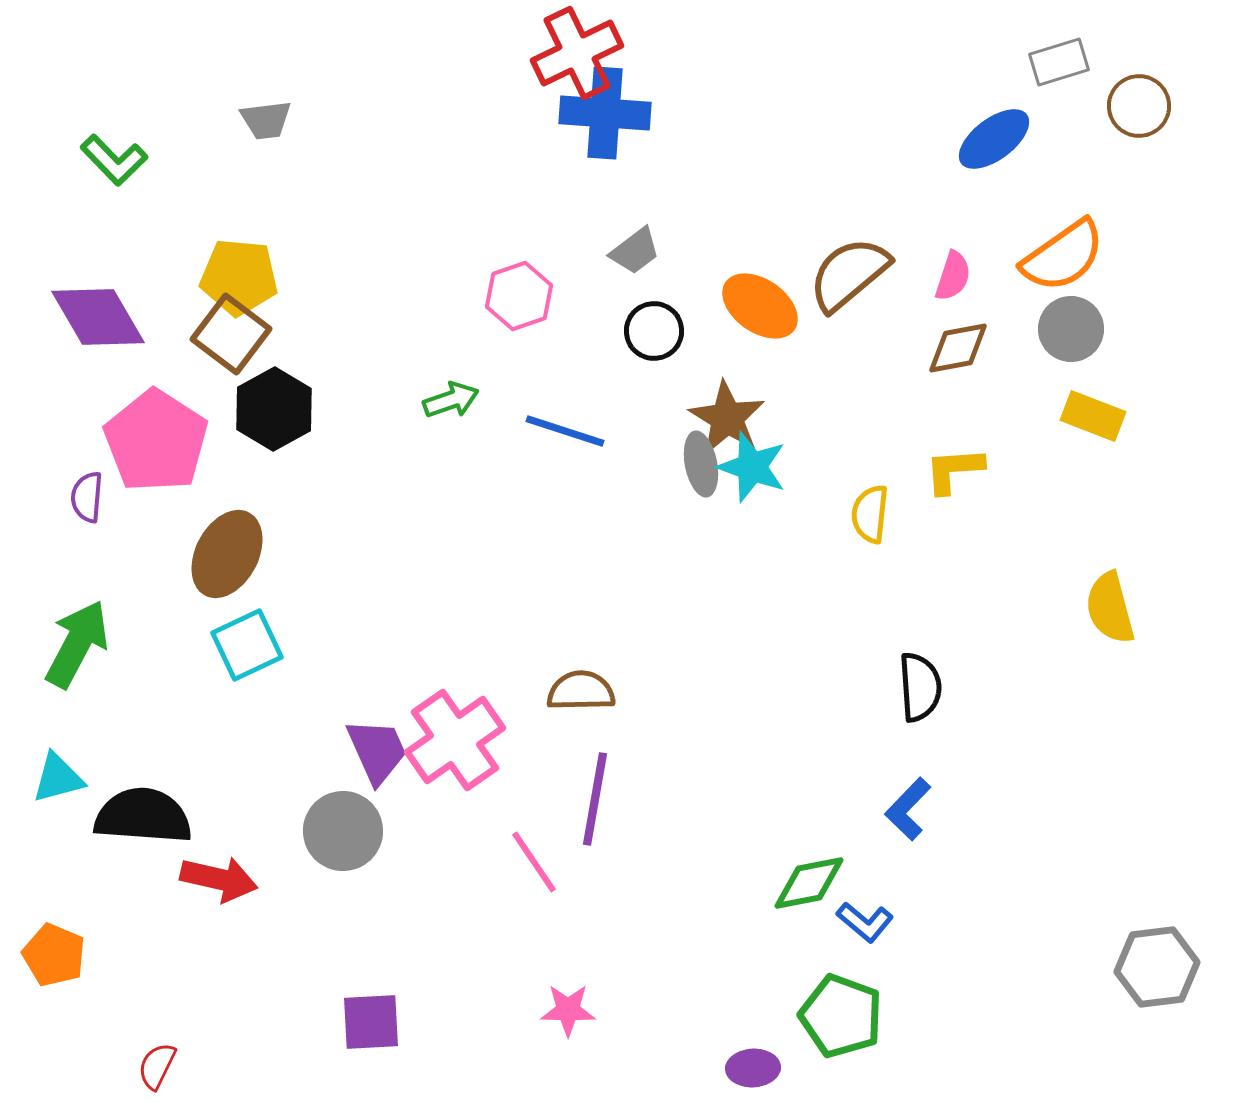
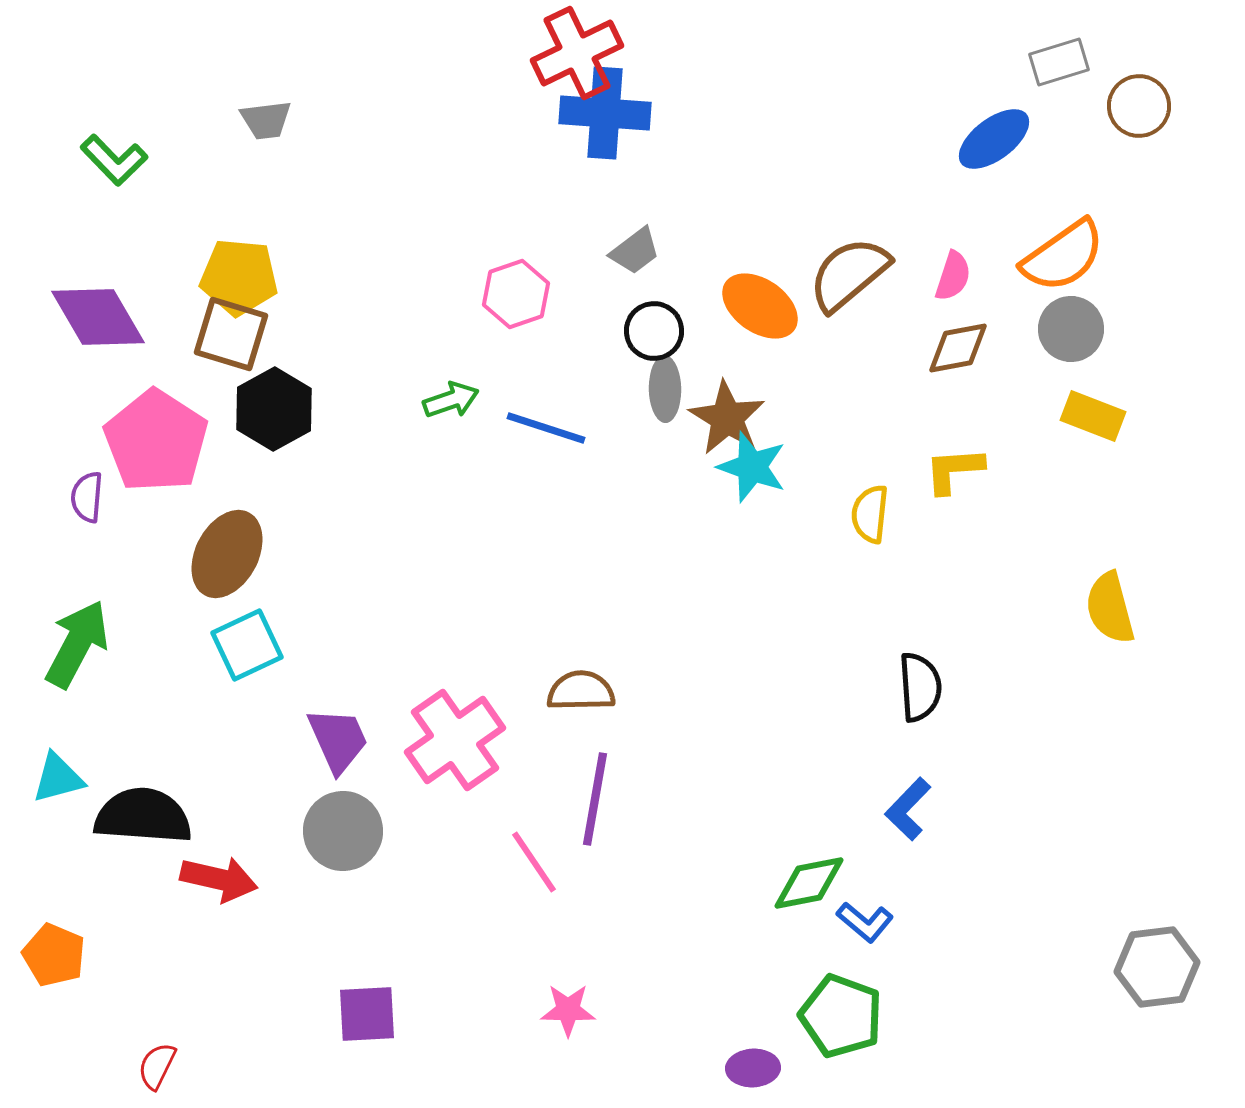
pink hexagon at (519, 296): moved 3 px left, 2 px up
brown square at (231, 334): rotated 20 degrees counterclockwise
blue line at (565, 431): moved 19 px left, 3 px up
gray ellipse at (701, 464): moved 36 px left, 75 px up; rotated 10 degrees clockwise
purple trapezoid at (377, 751): moved 39 px left, 11 px up
purple square at (371, 1022): moved 4 px left, 8 px up
